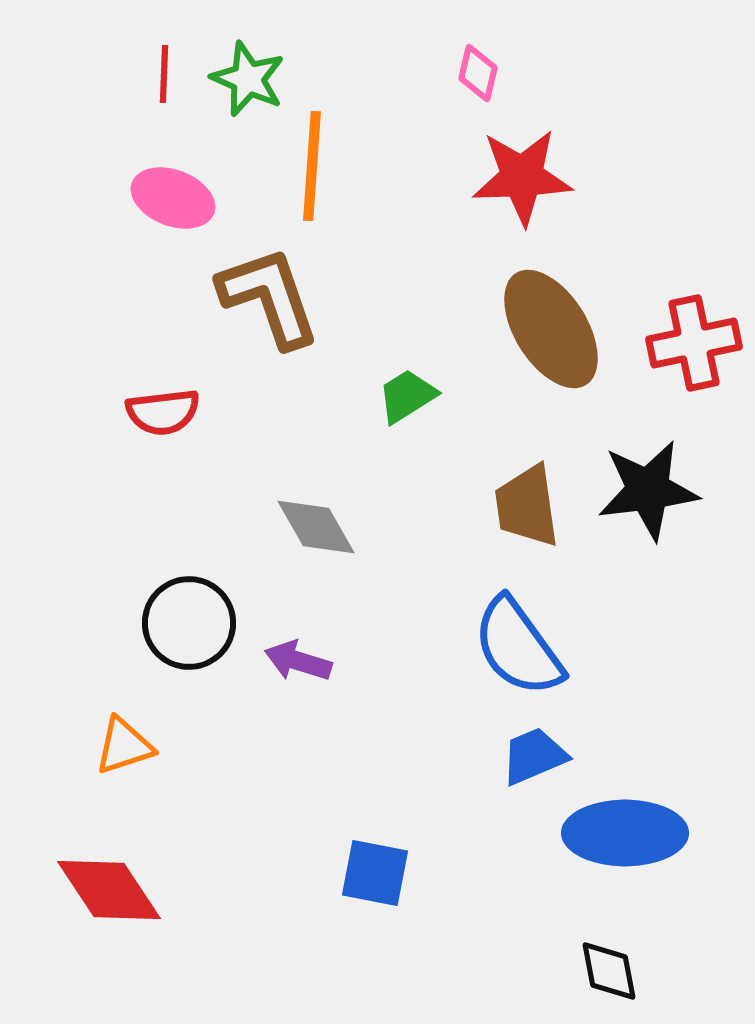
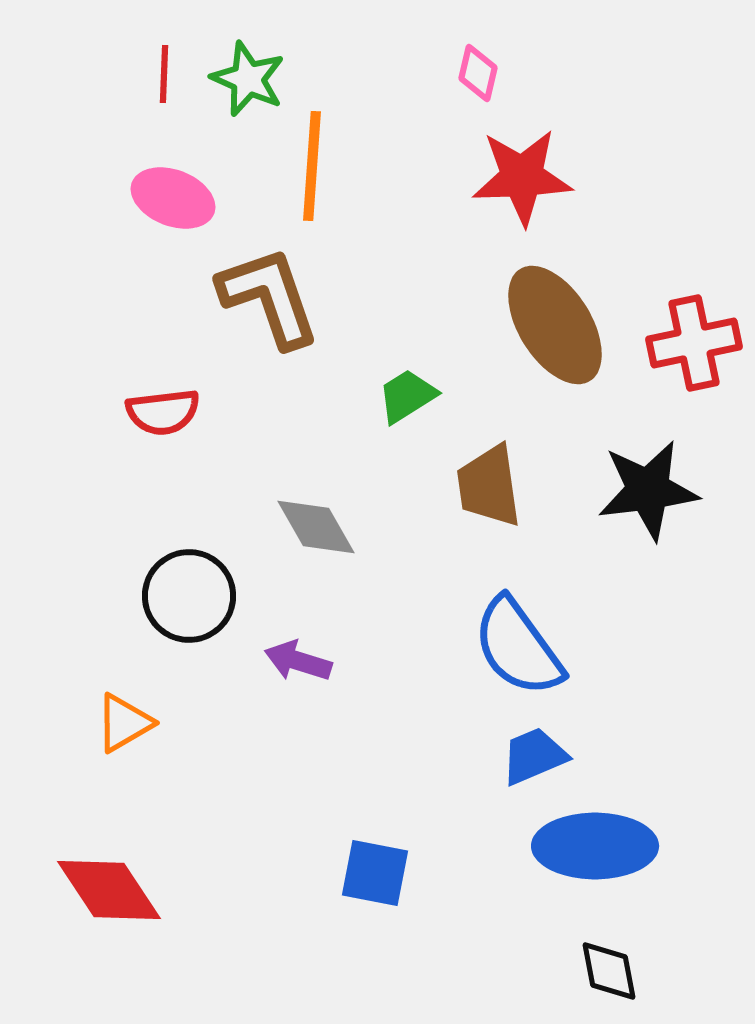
brown ellipse: moved 4 px right, 4 px up
brown trapezoid: moved 38 px left, 20 px up
black circle: moved 27 px up
orange triangle: moved 23 px up; rotated 12 degrees counterclockwise
blue ellipse: moved 30 px left, 13 px down
